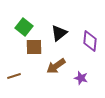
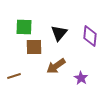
green square: rotated 36 degrees counterclockwise
black triangle: rotated 12 degrees counterclockwise
purple diamond: moved 5 px up
purple star: rotated 16 degrees clockwise
